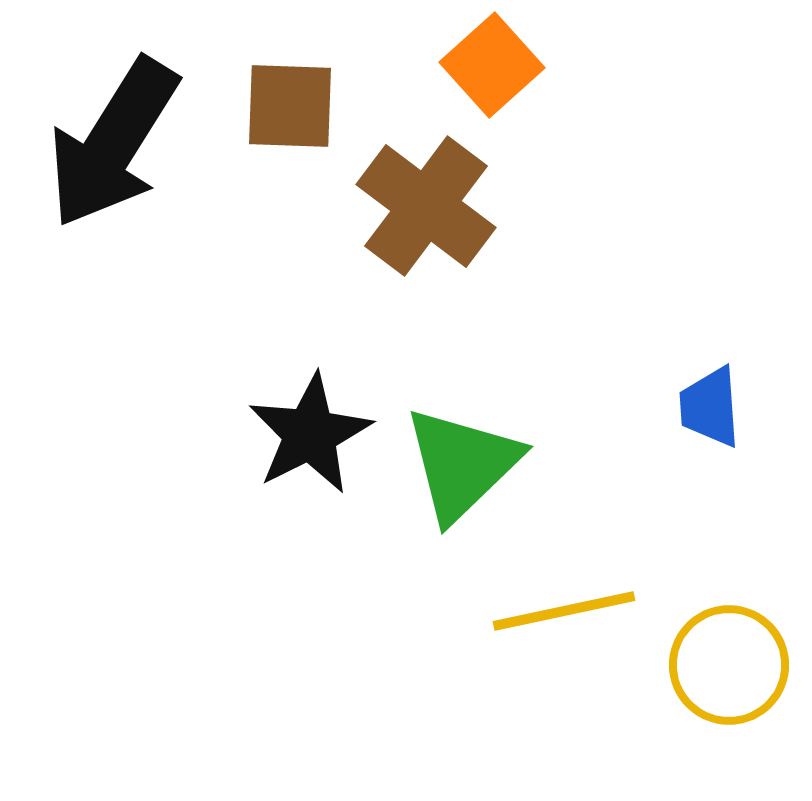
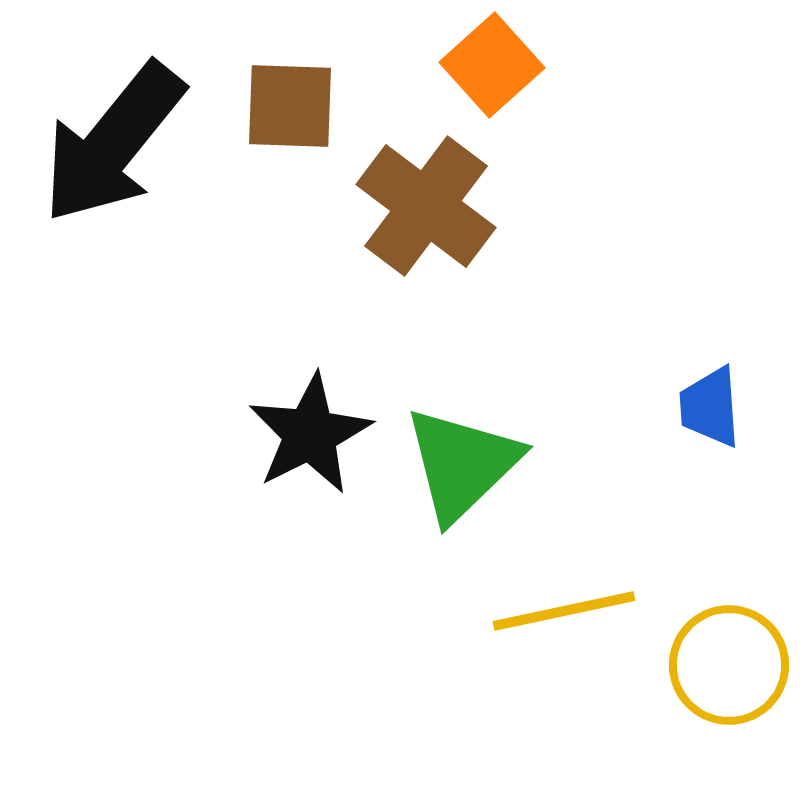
black arrow: rotated 7 degrees clockwise
